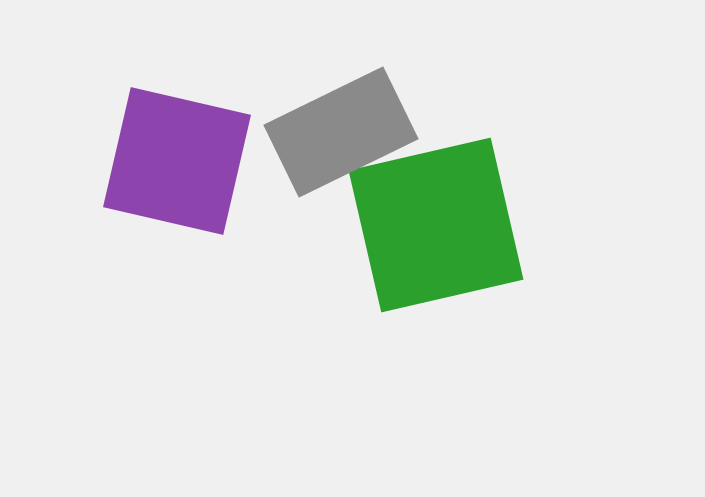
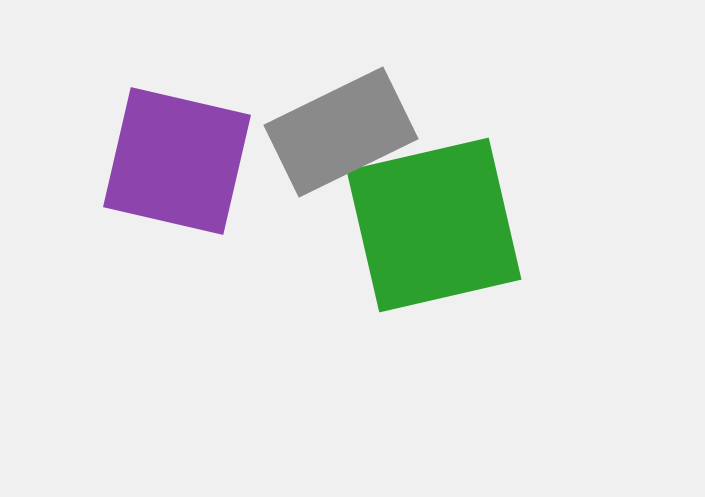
green square: moved 2 px left
